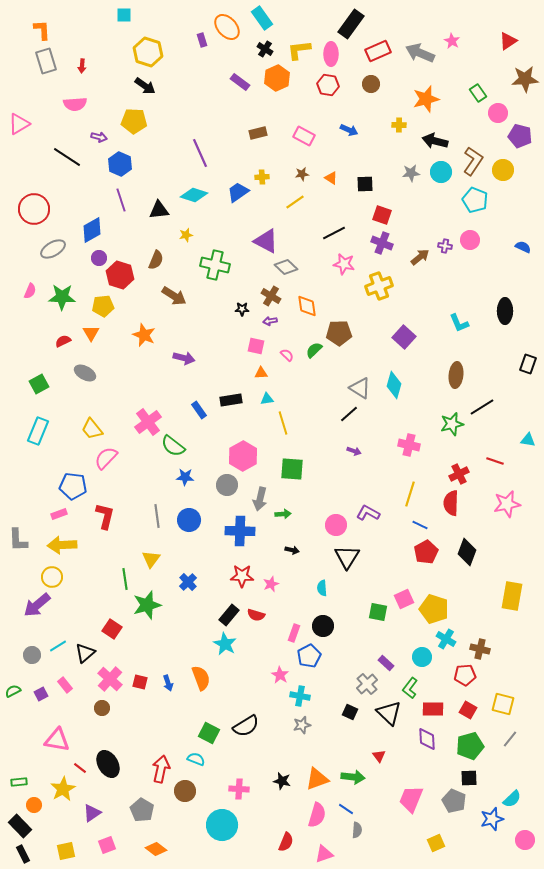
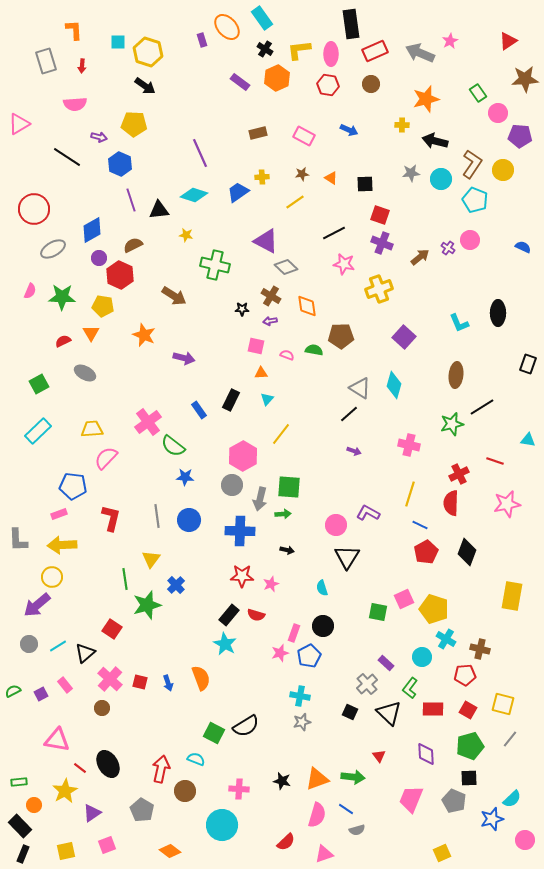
cyan square at (124, 15): moved 6 px left, 27 px down
black rectangle at (351, 24): rotated 44 degrees counterclockwise
orange L-shape at (42, 30): moved 32 px right
pink star at (452, 41): moved 2 px left; rotated 14 degrees clockwise
red rectangle at (378, 51): moved 3 px left
yellow pentagon at (134, 121): moved 3 px down
yellow cross at (399, 125): moved 3 px right
purple pentagon at (520, 136): rotated 10 degrees counterclockwise
brown L-shape at (473, 161): moved 1 px left, 3 px down
cyan circle at (441, 172): moved 7 px down
purple line at (121, 200): moved 10 px right
red square at (382, 215): moved 2 px left
yellow star at (186, 235): rotated 24 degrees clockwise
purple cross at (445, 246): moved 3 px right, 2 px down; rotated 24 degrees clockwise
brown semicircle at (156, 260): moved 23 px left, 15 px up; rotated 138 degrees counterclockwise
red hexagon at (120, 275): rotated 8 degrees clockwise
yellow cross at (379, 286): moved 3 px down
yellow pentagon at (103, 306): rotated 15 degrees clockwise
black ellipse at (505, 311): moved 7 px left, 2 px down
brown pentagon at (339, 333): moved 2 px right, 3 px down
green semicircle at (314, 350): rotated 54 degrees clockwise
pink semicircle at (287, 355): rotated 24 degrees counterclockwise
cyan triangle at (267, 399): rotated 40 degrees counterclockwise
black rectangle at (231, 400): rotated 55 degrees counterclockwise
yellow line at (283, 423): moved 2 px left, 11 px down; rotated 55 degrees clockwise
yellow trapezoid at (92, 429): rotated 125 degrees clockwise
cyan rectangle at (38, 431): rotated 24 degrees clockwise
green square at (292, 469): moved 3 px left, 18 px down
gray circle at (227, 485): moved 5 px right
red L-shape at (105, 516): moved 6 px right, 2 px down
black arrow at (292, 550): moved 5 px left
blue cross at (188, 582): moved 12 px left, 3 px down
cyan semicircle at (322, 588): rotated 14 degrees counterclockwise
gray circle at (32, 655): moved 3 px left, 11 px up
pink star at (280, 675): moved 22 px up; rotated 24 degrees clockwise
gray star at (302, 725): moved 3 px up
green square at (209, 733): moved 5 px right
purple diamond at (427, 739): moved 1 px left, 15 px down
yellow star at (63, 789): moved 2 px right, 2 px down
gray semicircle at (357, 830): rotated 70 degrees clockwise
red semicircle at (286, 842): rotated 24 degrees clockwise
yellow square at (436, 843): moved 6 px right, 10 px down
orange diamond at (156, 849): moved 14 px right, 2 px down
black rectangle at (23, 854): rotated 48 degrees clockwise
